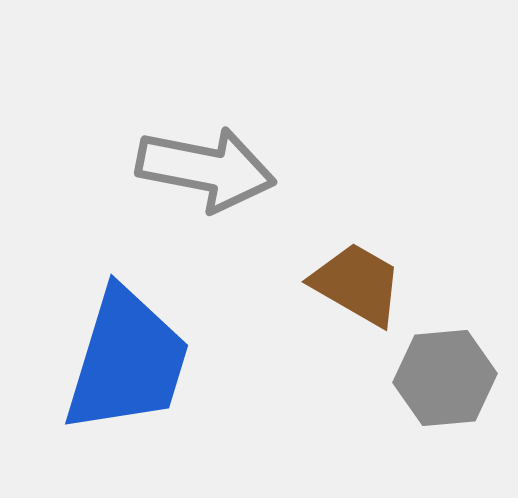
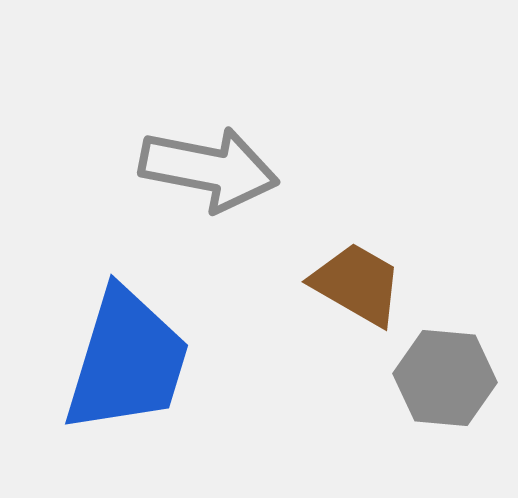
gray arrow: moved 3 px right
gray hexagon: rotated 10 degrees clockwise
